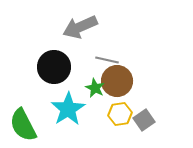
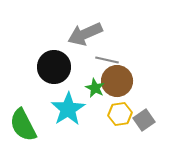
gray arrow: moved 5 px right, 7 px down
